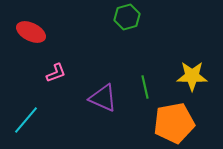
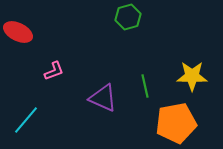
green hexagon: moved 1 px right
red ellipse: moved 13 px left
pink L-shape: moved 2 px left, 2 px up
green line: moved 1 px up
orange pentagon: moved 2 px right
